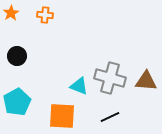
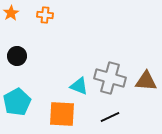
orange square: moved 2 px up
